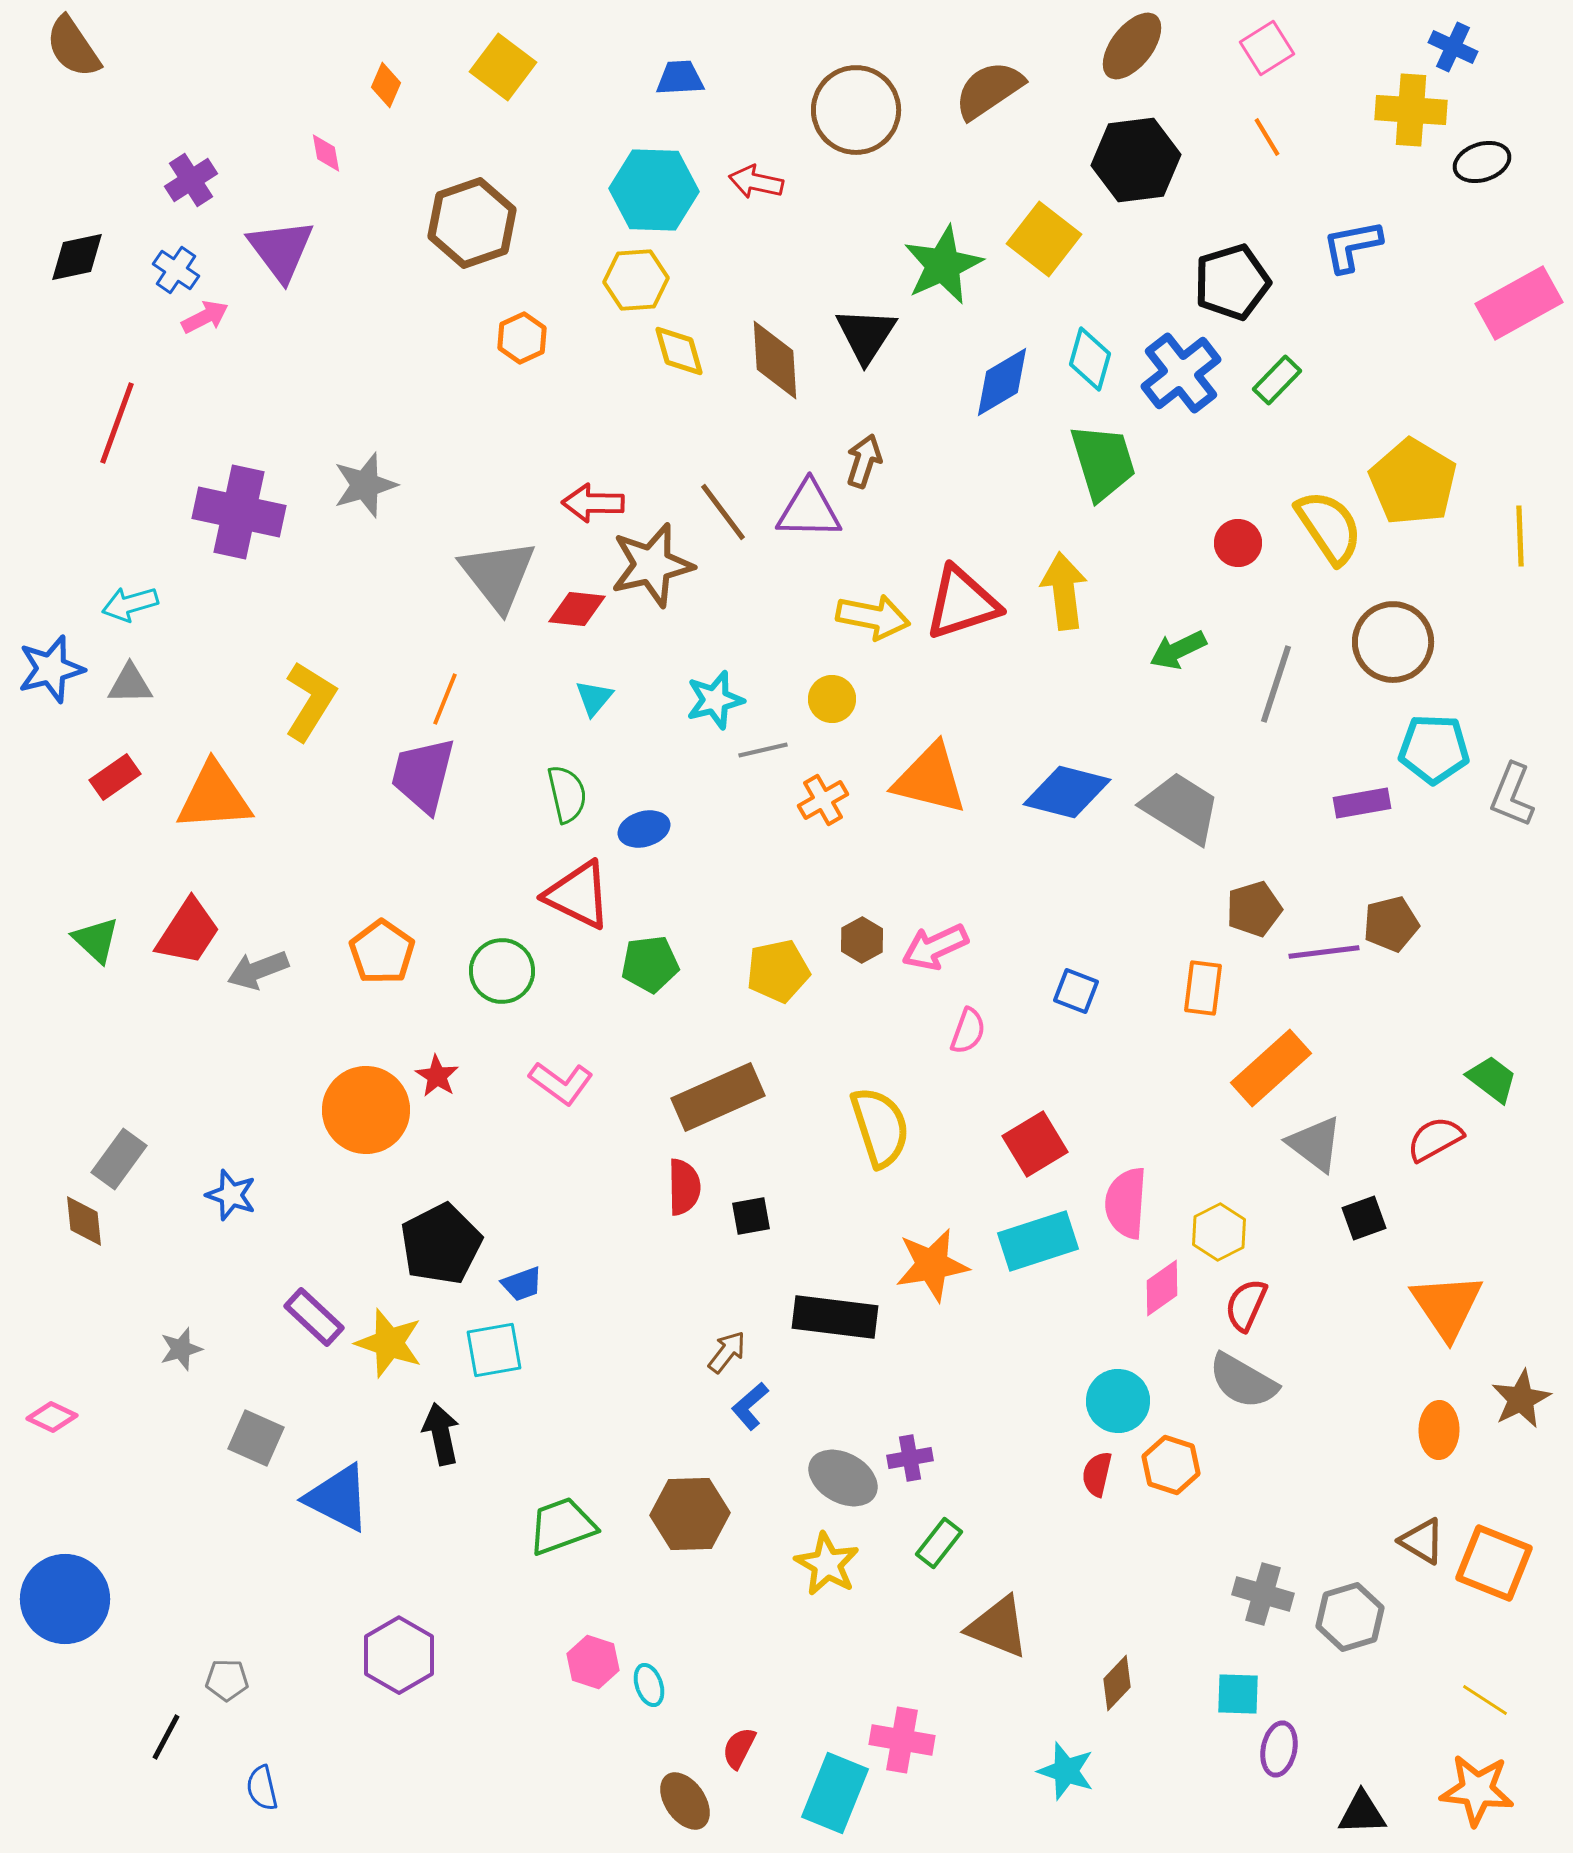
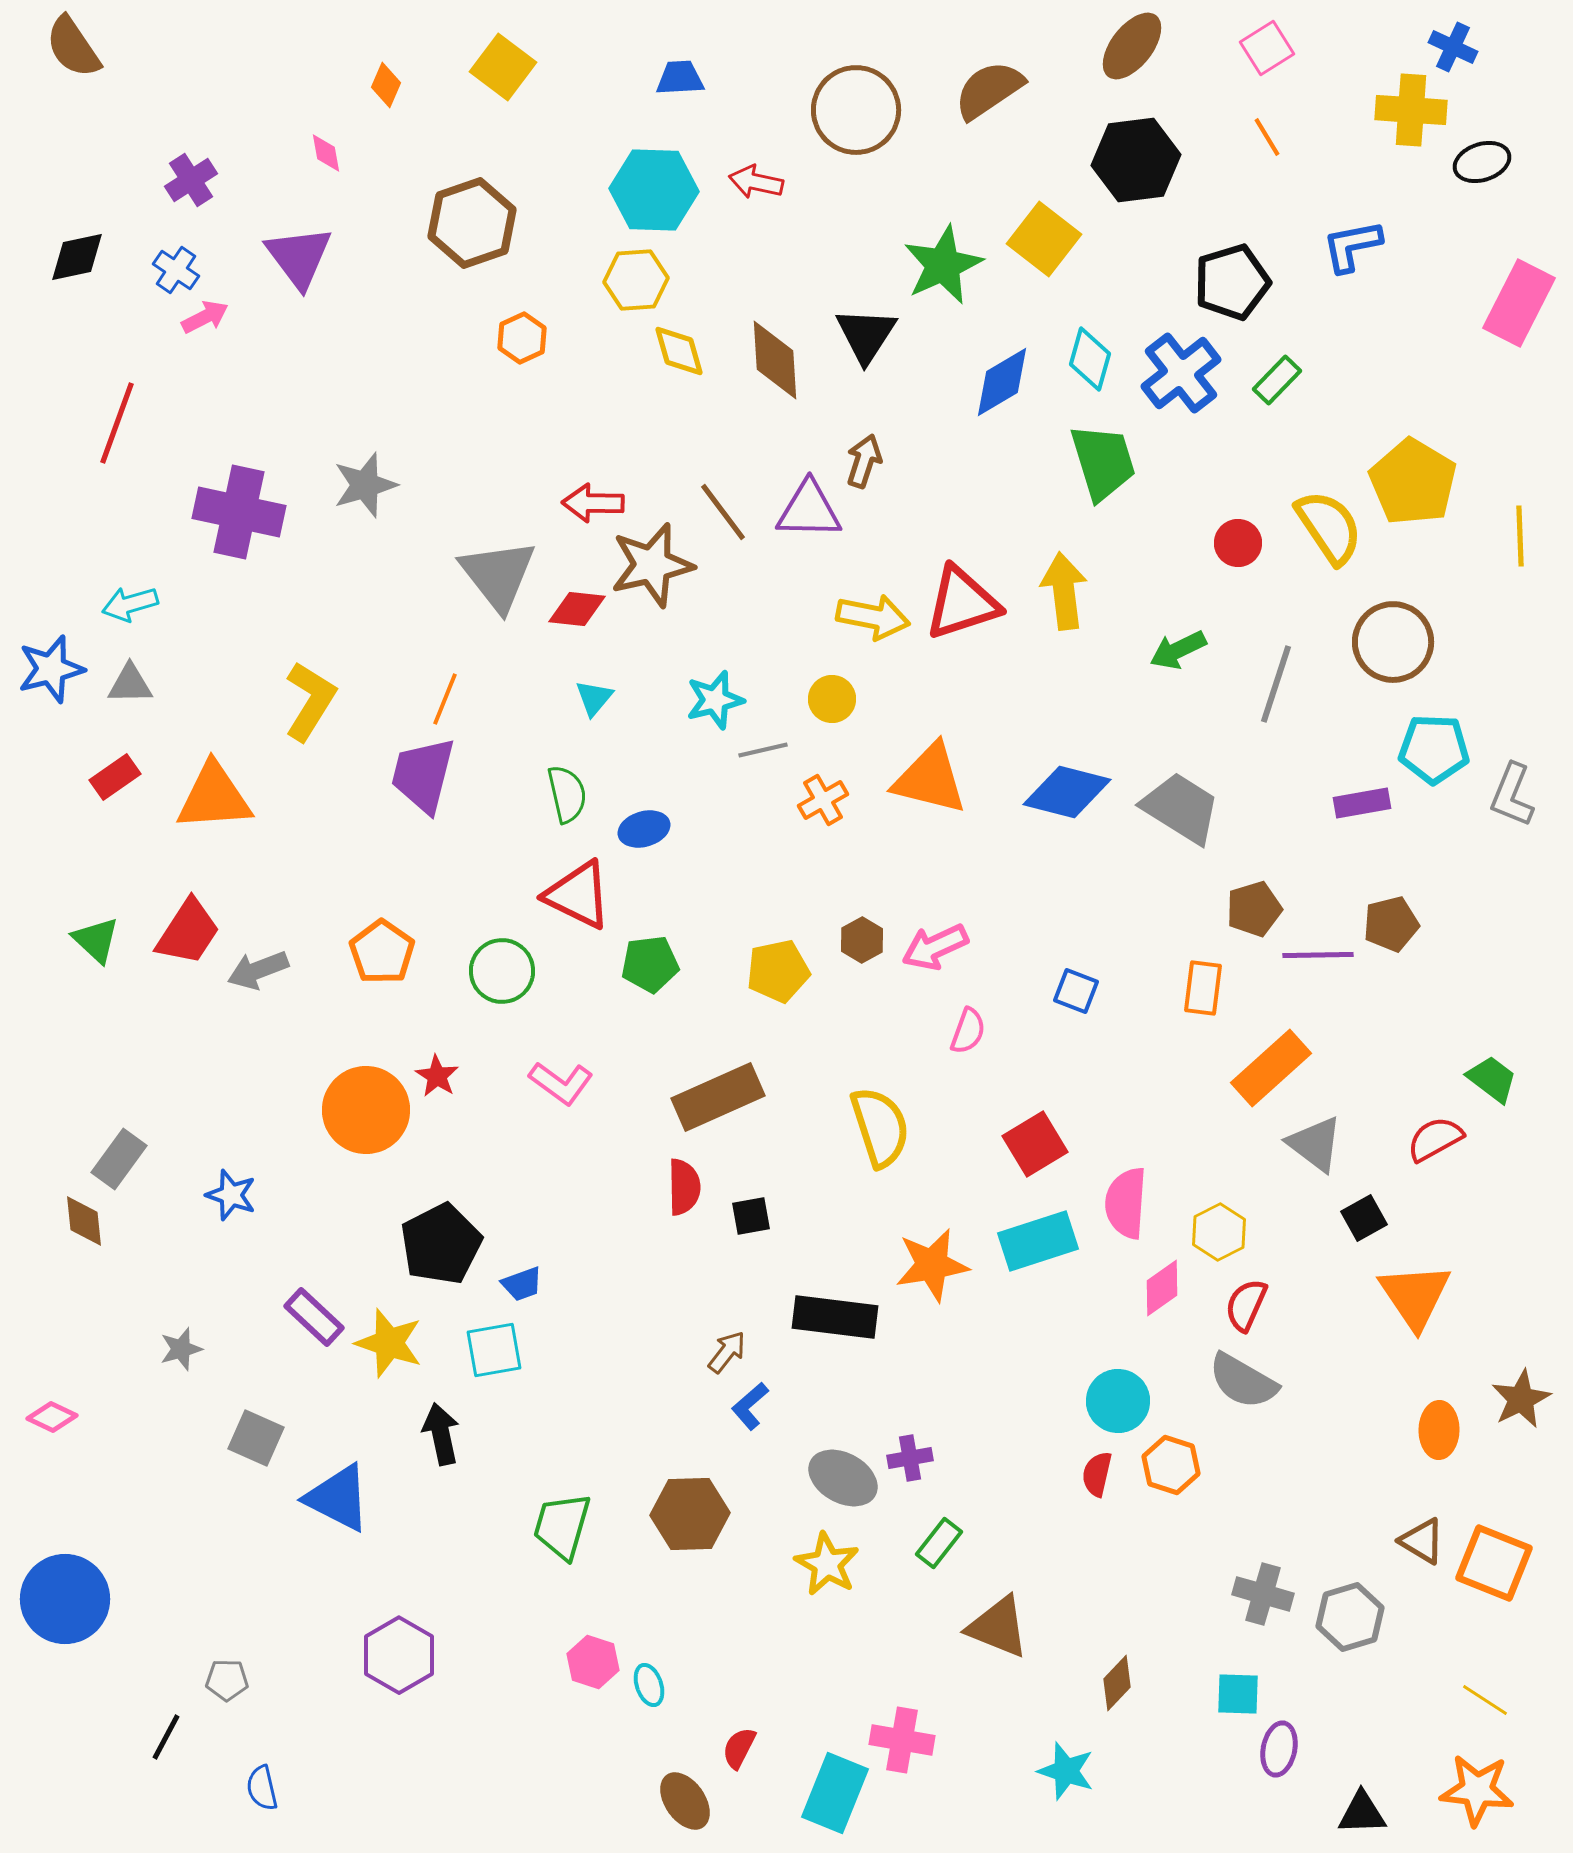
purple triangle at (281, 250): moved 18 px right, 7 px down
pink rectangle at (1519, 303): rotated 34 degrees counterclockwise
purple line at (1324, 952): moved 6 px left, 3 px down; rotated 6 degrees clockwise
black square at (1364, 1218): rotated 9 degrees counterclockwise
orange triangle at (1447, 1306): moved 32 px left, 10 px up
green trapezoid at (562, 1526): rotated 54 degrees counterclockwise
